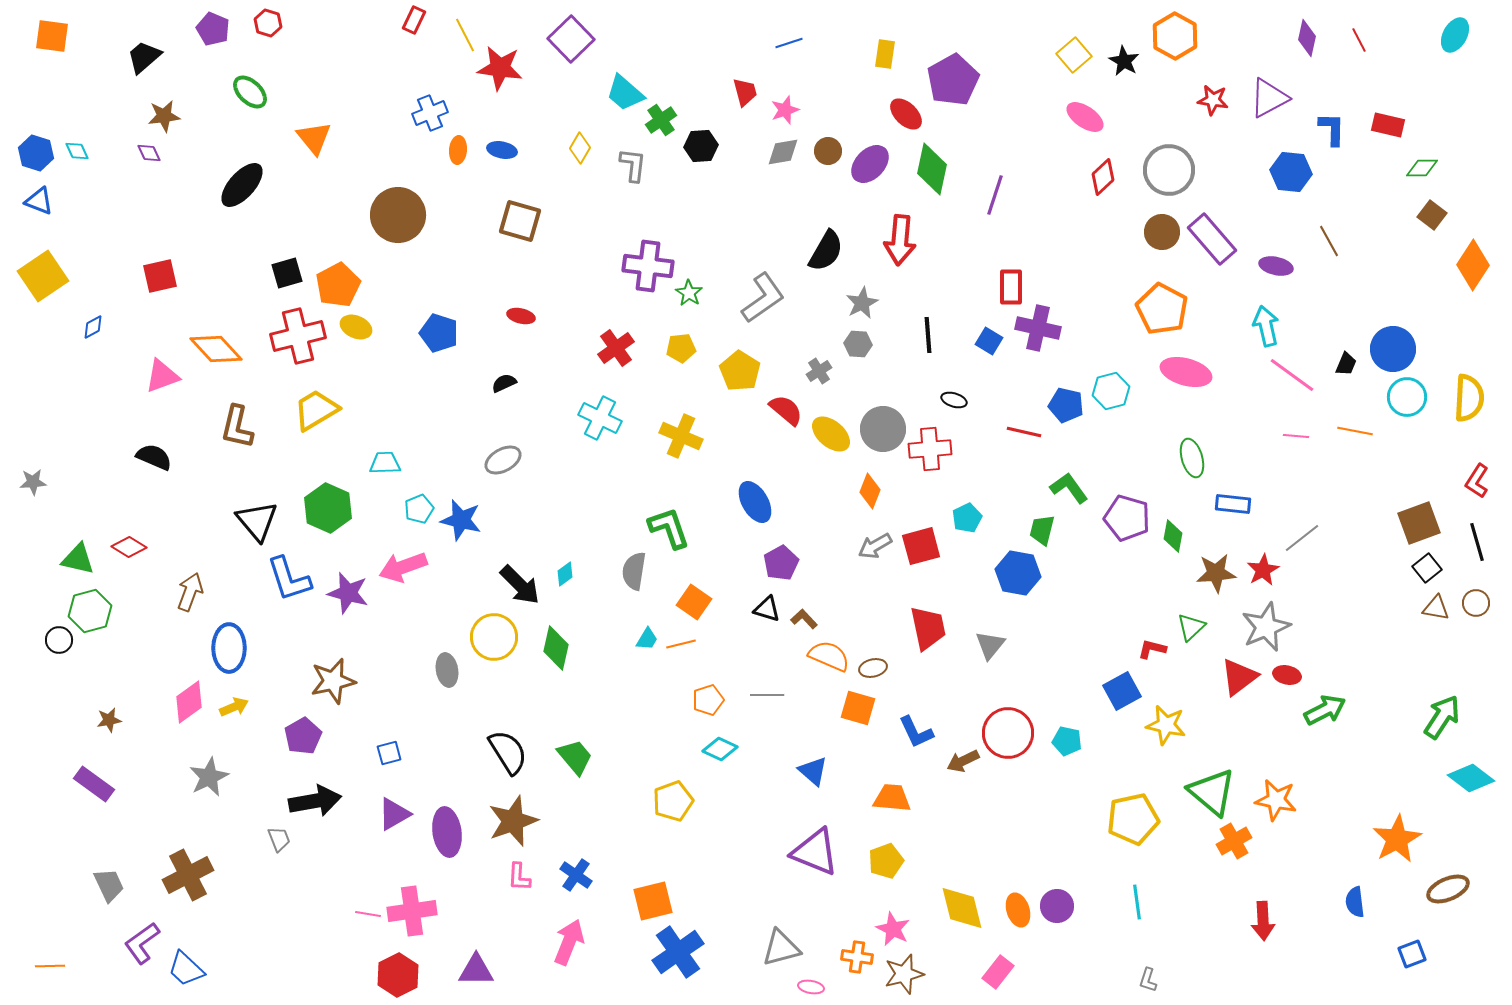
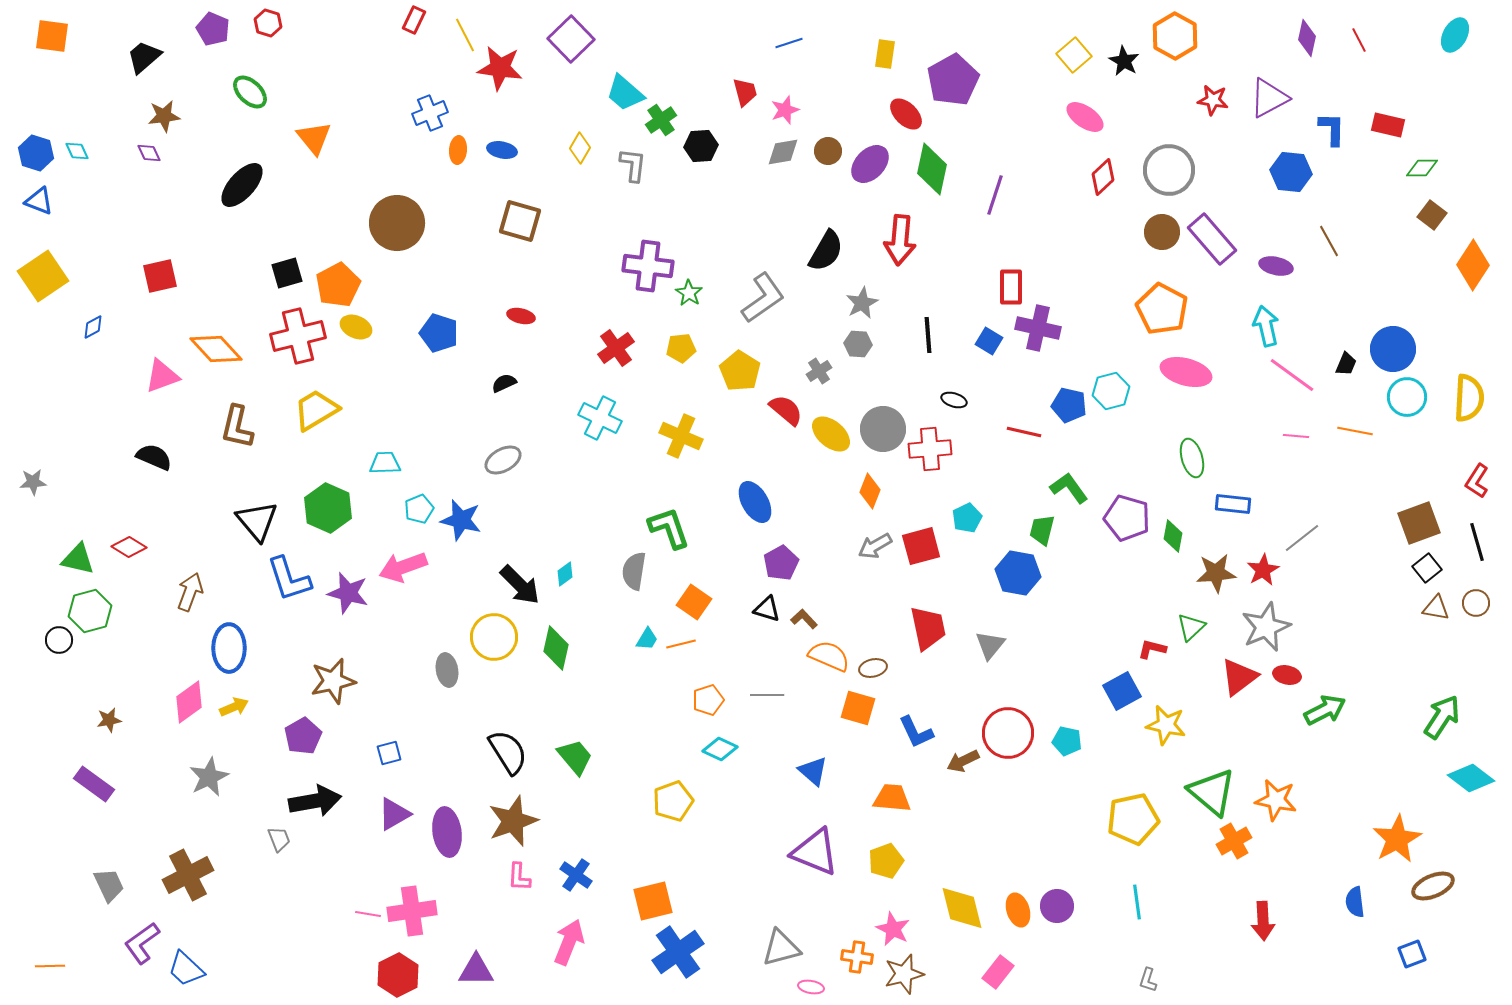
brown circle at (398, 215): moved 1 px left, 8 px down
blue pentagon at (1066, 405): moved 3 px right
brown ellipse at (1448, 889): moved 15 px left, 3 px up
